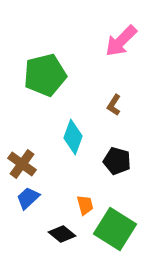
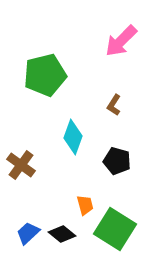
brown cross: moved 1 px left, 1 px down
blue trapezoid: moved 35 px down
